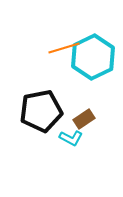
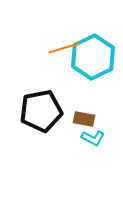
brown rectangle: rotated 45 degrees clockwise
cyan L-shape: moved 22 px right
